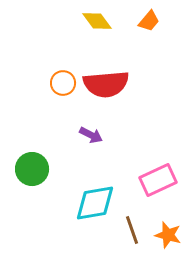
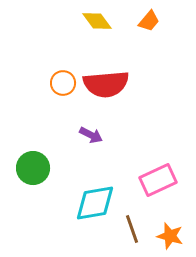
green circle: moved 1 px right, 1 px up
brown line: moved 1 px up
orange star: moved 2 px right, 1 px down
